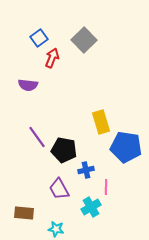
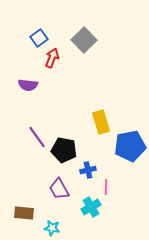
blue pentagon: moved 4 px right, 1 px up; rotated 20 degrees counterclockwise
blue cross: moved 2 px right
cyan star: moved 4 px left, 1 px up
